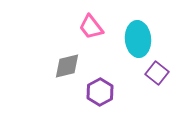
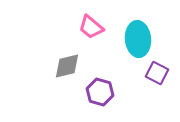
pink trapezoid: rotated 12 degrees counterclockwise
purple square: rotated 10 degrees counterclockwise
purple hexagon: rotated 16 degrees counterclockwise
